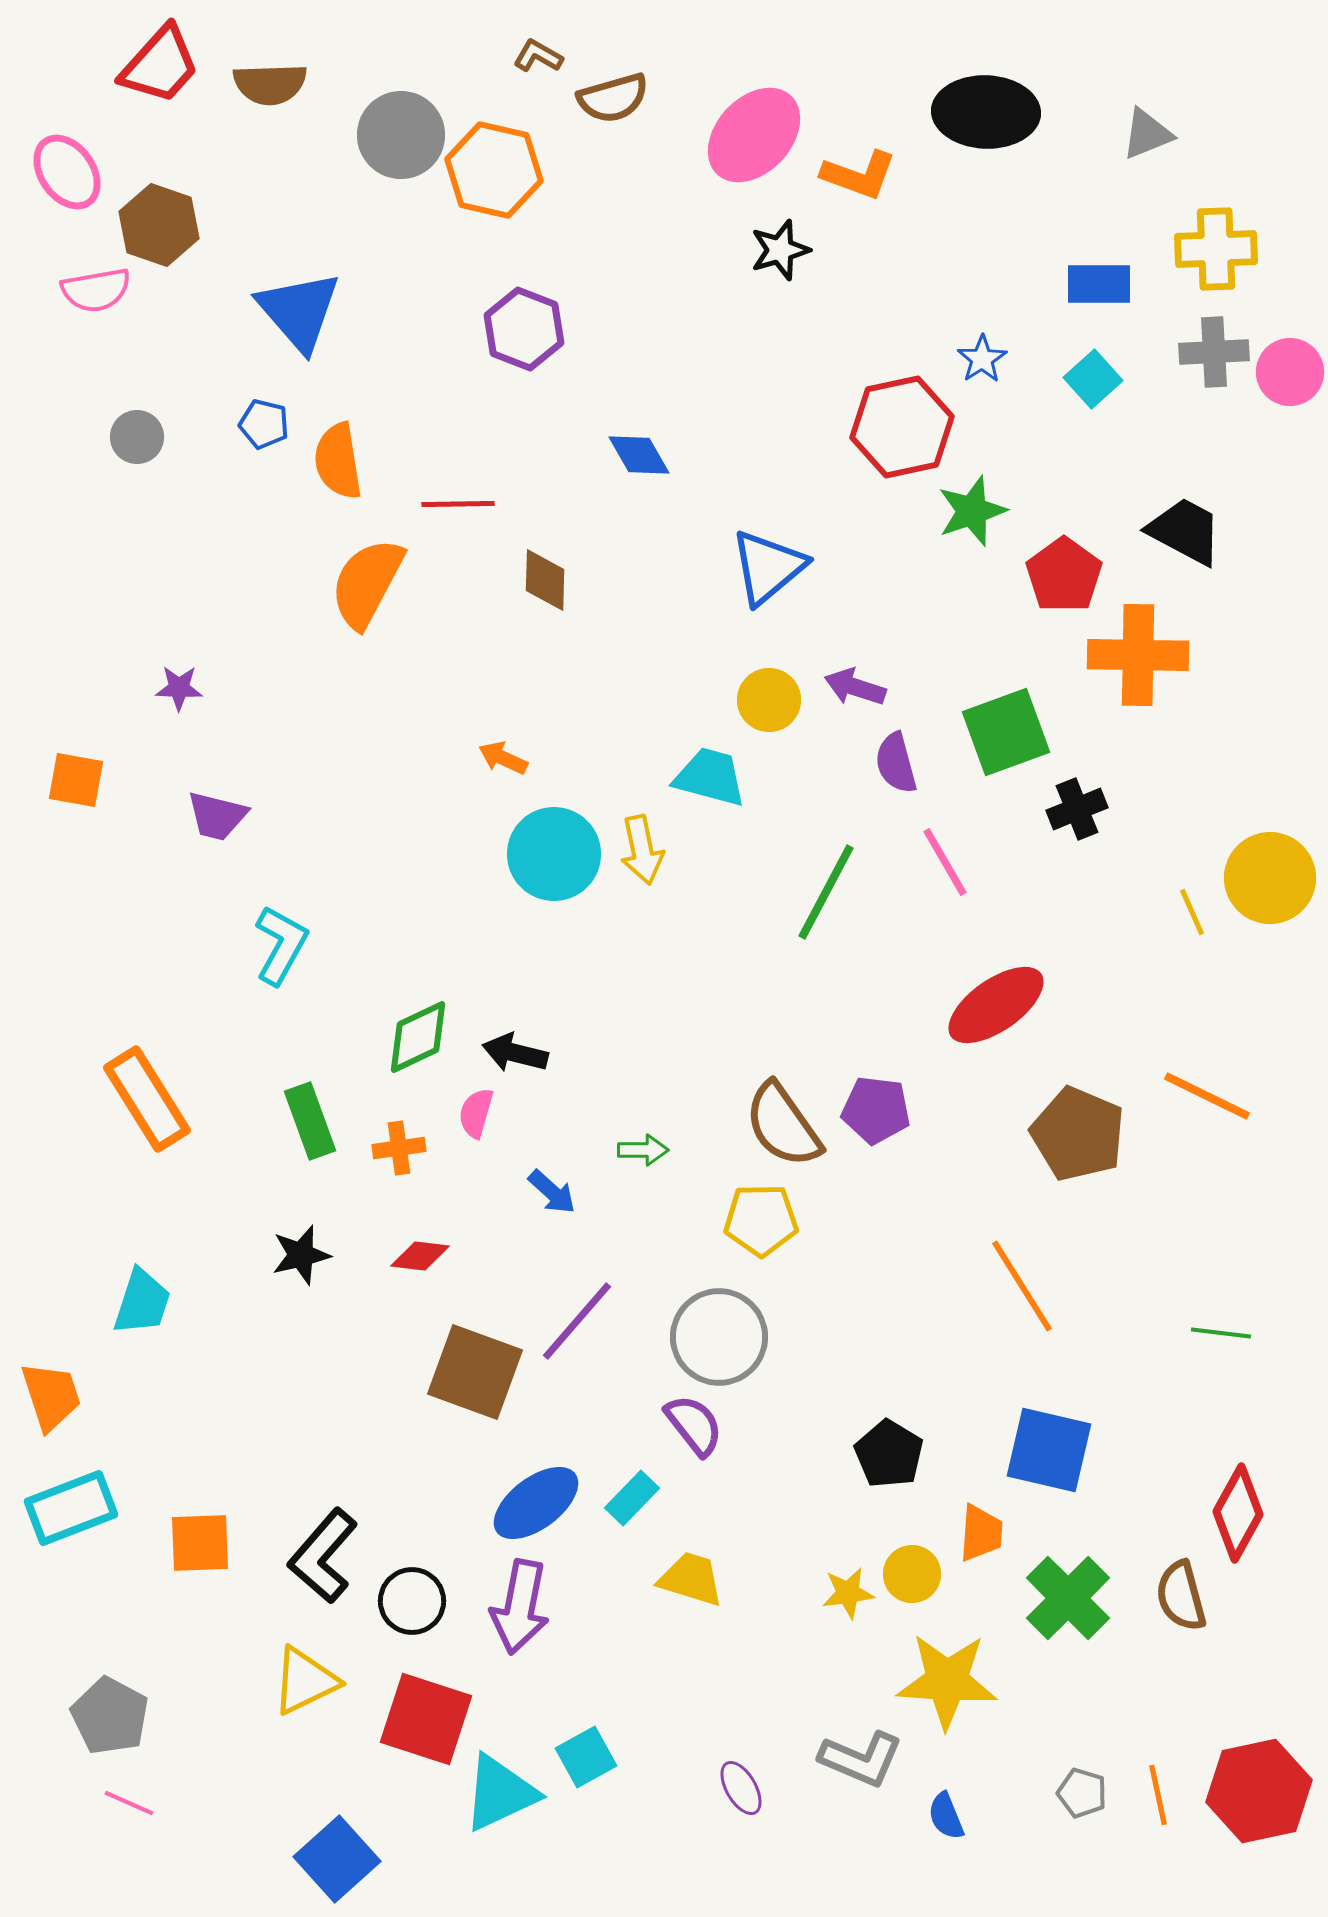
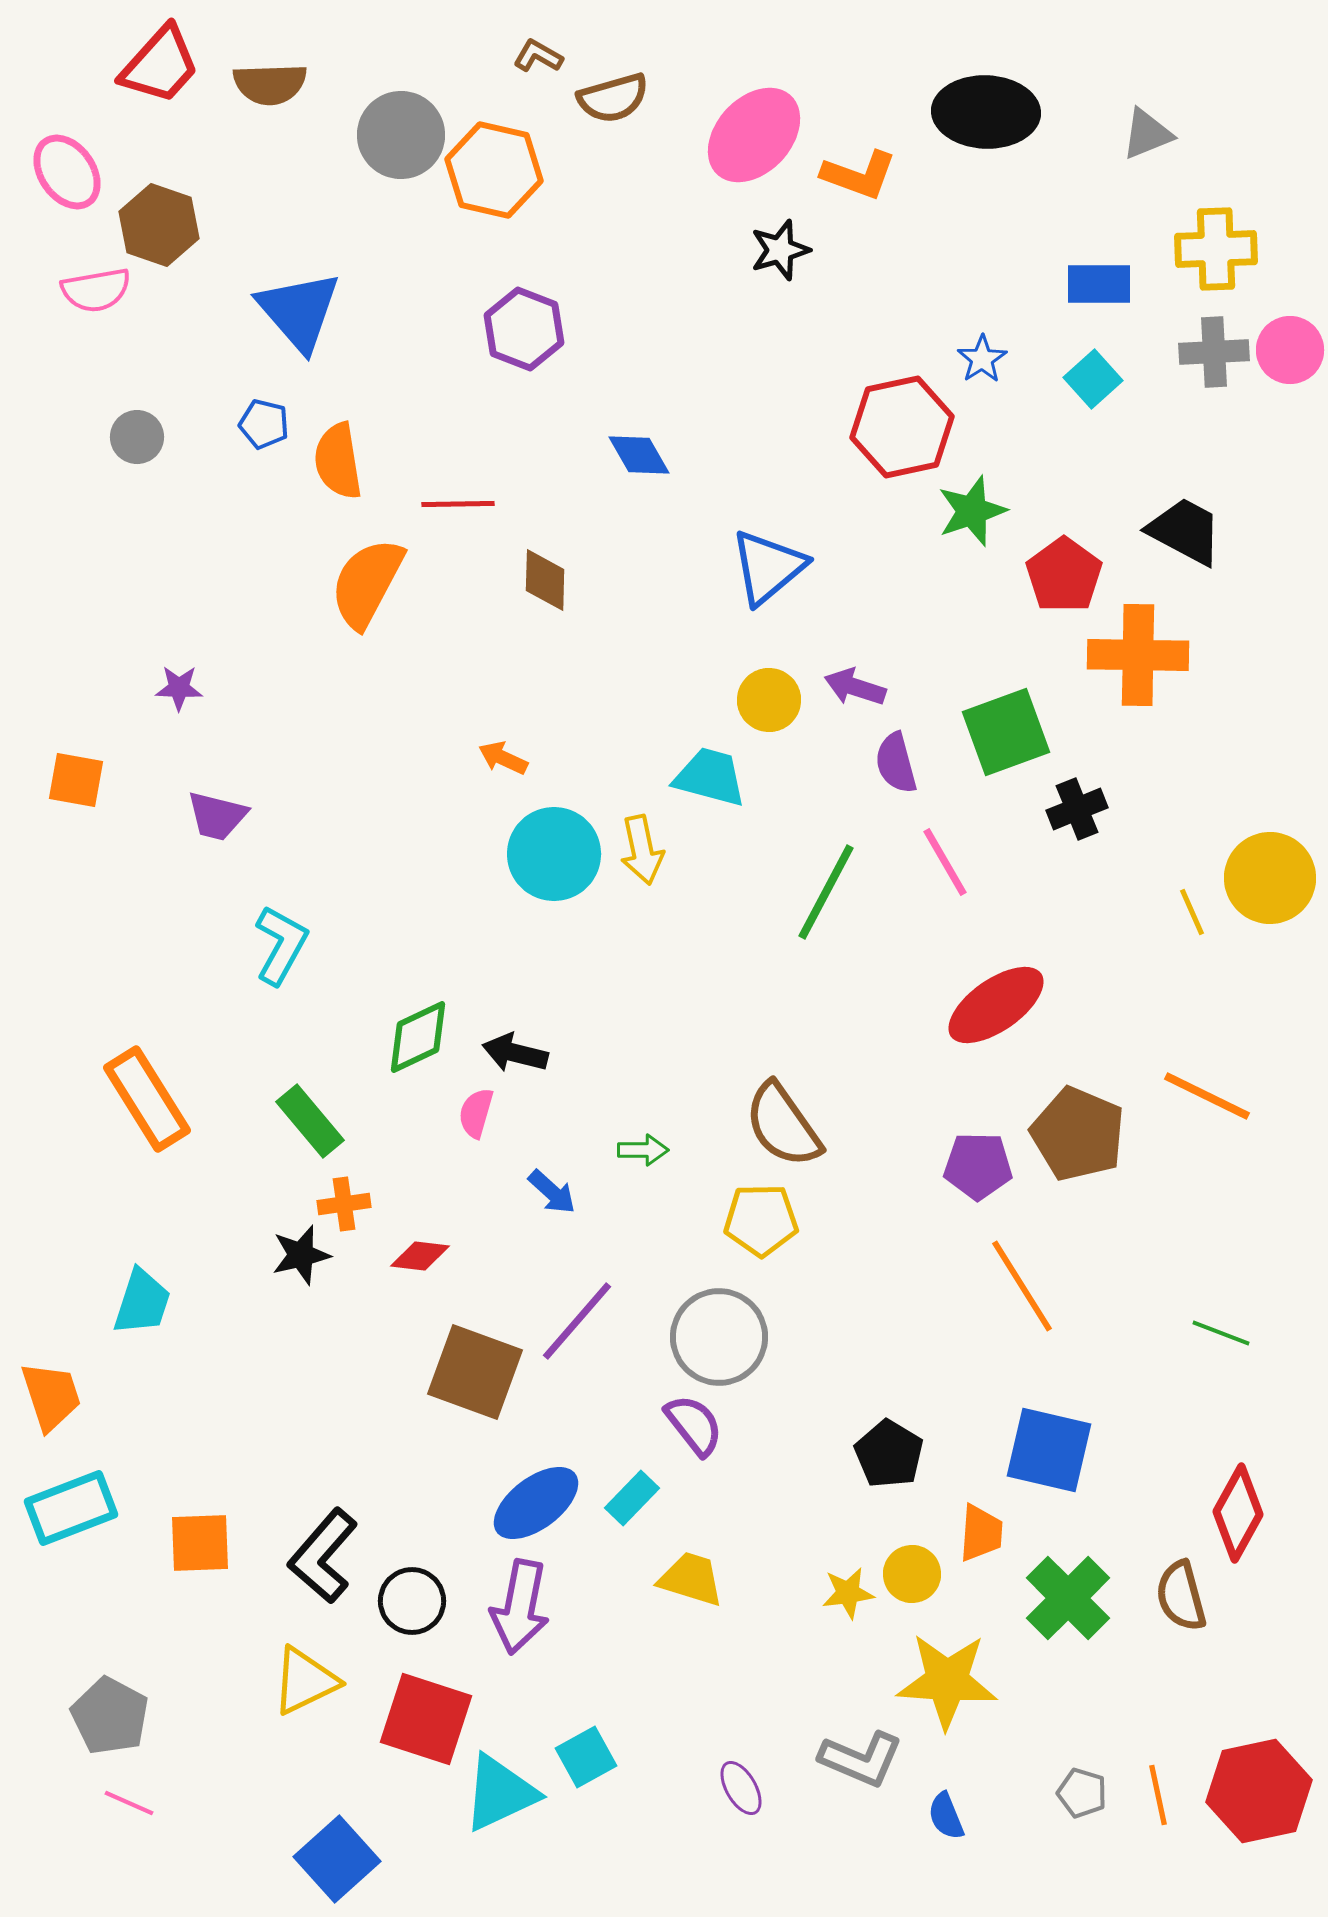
pink circle at (1290, 372): moved 22 px up
purple pentagon at (876, 1110): moved 102 px right, 56 px down; rotated 6 degrees counterclockwise
green rectangle at (310, 1121): rotated 20 degrees counterclockwise
orange cross at (399, 1148): moved 55 px left, 56 px down
green line at (1221, 1333): rotated 14 degrees clockwise
